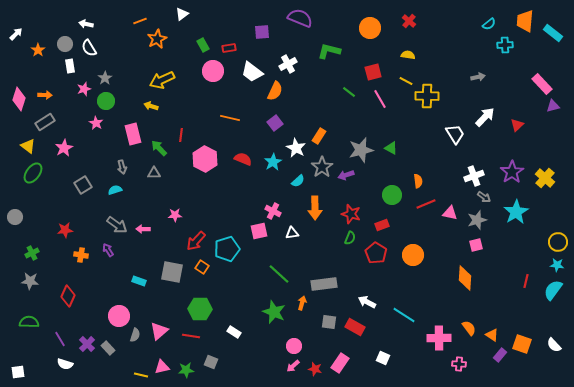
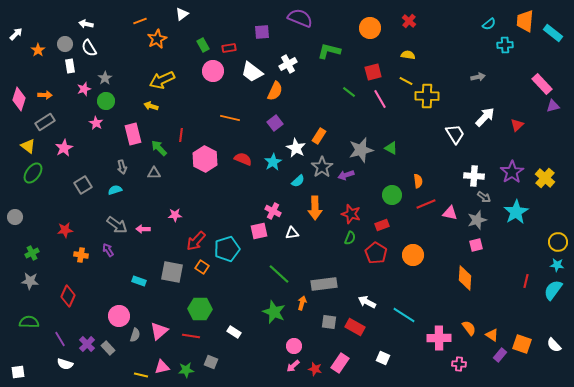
white cross at (474, 176): rotated 24 degrees clockwise
